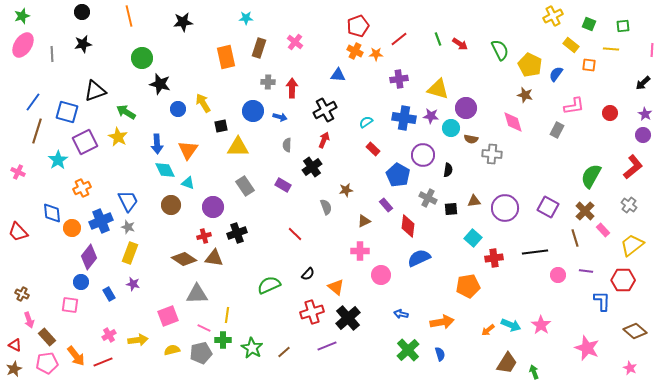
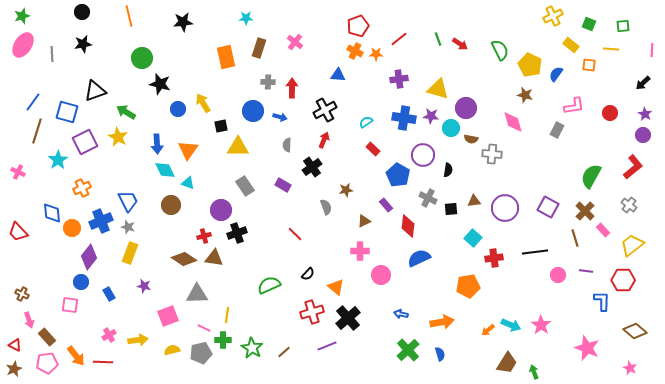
purple circle at (213, 207): moved 8 px right, 3 px down
purple star at (133, 284): moved 11 px right, 2 px down
red line at (103, 362): rotated 24 degrees clockwise
